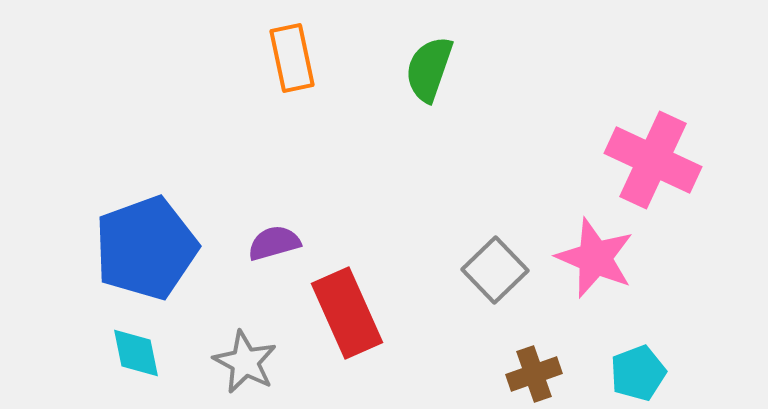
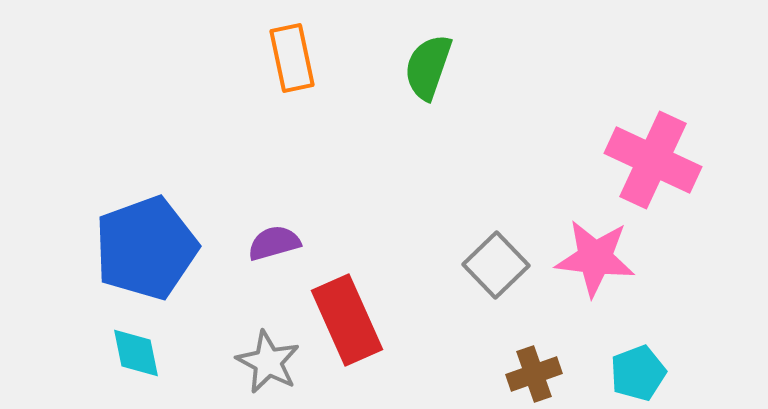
green semicircle: moved 1 px left, 2 px up
pink star: rotated 16 degrees counterclockwise
gray square: moved 1 px right, 5 px up
red rectangle: moved 7 px down
gray star: moved 23 px right
